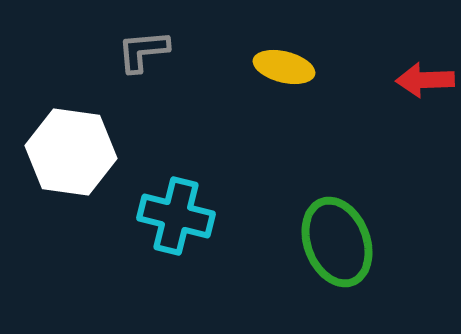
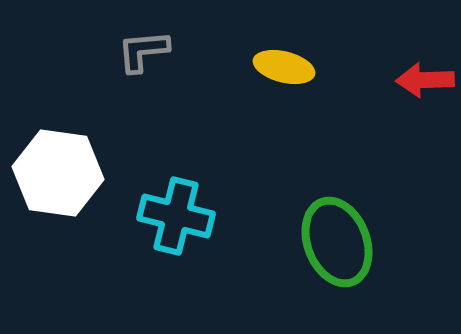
white hexagon: moved 13 px left, 21 px down
